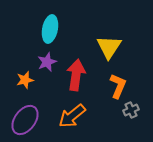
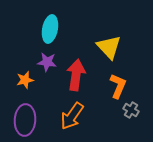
yellow triangle: rotated 16 degrees counterclockwise
purple star: rotated 30 degrees clockwise
gray cross: rotated 35 degrees counterclockwise
orange arrow: rotated 16 degrees counterclockwise
purple ellipse: rotated 32 degrees counterclockwise
